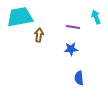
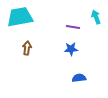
brown arrow: moved 12 px left, 13 px down
blue semicircle: rotated 88 degrees clockwise
